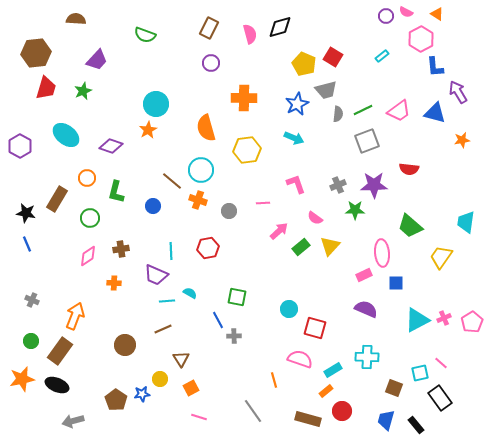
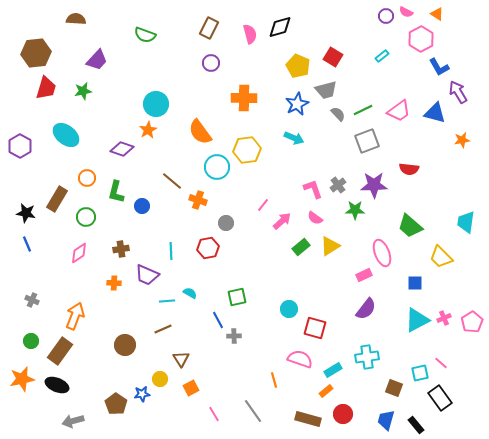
yellow pentagon at (304, 64): moved 6 px left, 2 px down
blue L-shape at (435, 67): moved 4 px right; rotated 25 degrees counterclockwise
green star at (83, 91): rotated 12 degrees clockwise
gray semicircle at (338, 114): rotated 49 degrees counterclockwise
orange semicircle at (206, 128): moved 6 px left, 4 px down; rotated 20 degrees counterclockwise
purple diamond at (111, 146): moved 11 px right, 3 px down
cyan circle at (201, 170): moved 16 px right, 3 px up
pink L-shape at (296, 184): moved 17 px right, 5 px down
gray cross at (338, 185): rotated 14 degrees counterclockwise
pink line at (263, 203): moved 2 px down; rotated 48 degrees counterclockwise
blue circle at (153, 206): moved 11 px left
gray circle at (229, 211): moved 3 px left, 12 px down
green circle at (90, 218): moved 4 px left, 1 px up
pink arrow at (279, 231): moved 3 px right, 10 px up
yellow triangle at (330, 246): rotated 15 degrees clockwise
pink ellipse at (382, 253): rotated 16 degrees counterclockwise
pink diamond at (88, 256): moved 9 px left, 3 px up
yellow trapezoid at (441, 257): rotated 80 degrees counterclockwise
purple trapezoid at (156, 275): moved 9 px left
blue square at (396, 283): moved 19 px right
green square at (237, 297): rotated 24 degrees counterclockwise
purple semicircle at (366, 309): rotated 105 degrees clockwise
cyan cross at (367, 357): rotated 10 degrees counterclockwise
brown pentagon at (116, 400): moved 4 px down
red circle at (342, 411): moved 1 px right, 3 px down
pink line at (199, 417): moved 15 px right, 3 px up; rotated 42 degrees clockwise
